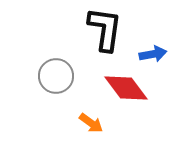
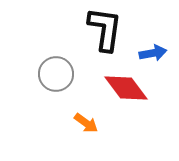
blue arrow: moved 1 px up
gray circle: moved 2 px up
orange arrow: moved 5 px left
